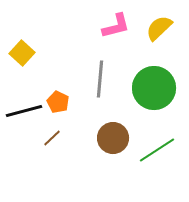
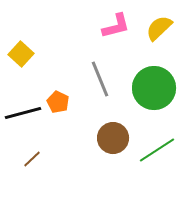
yellow square: moved 1 px left, 1 px down
gray line: rotated 27 degrees counterclockwise
black line: moved 1 px left, 2 px down
brown line: moved 20 px left, 21 px down
